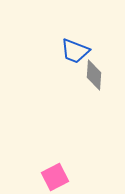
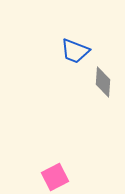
gray diamond: moved 9 px right, 7 px down
